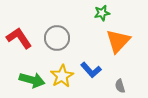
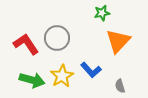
red L-shape: moved 7 px right, 6 px down
